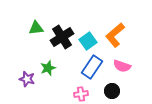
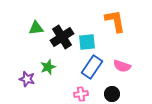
orange L-shape: moved 14 px up; rotated 120 degrees clockwise
cyan square: moved 1 px left, 1 px down; rotated 30 degrees clockwise
green star: moved 1 px up
black circle: moved 3 px down
